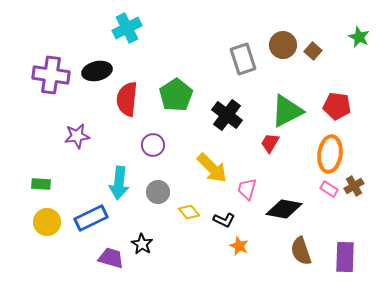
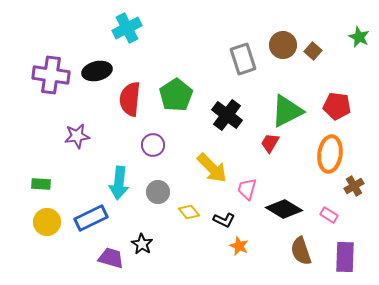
red semicircle: moved 3 px right
pink rectangle: moved 26 px down
black diamond: rotated 21 degrees clockwise
